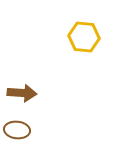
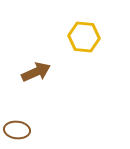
brown arrow: moved 14 px right, 21 px up; rotated 28 degrees counterclockwise
